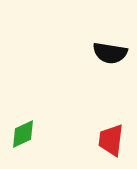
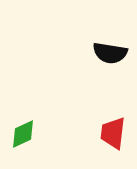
red trapezoid: moved 2 px right, 7 px up
